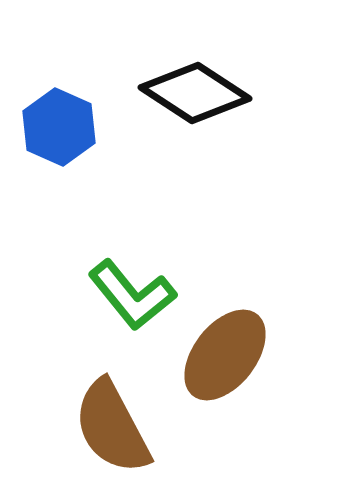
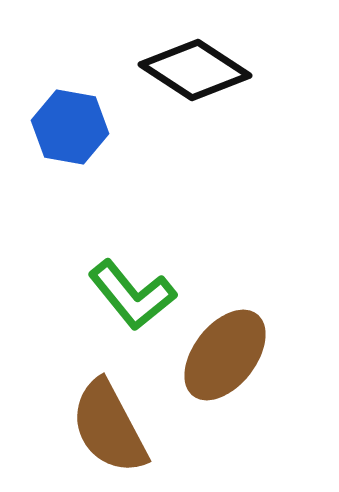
black diamond: moved 23 px up
blue hexagon: moved 11 px right; rotated 14 degrees counterclockwise
brown semicircle: moved 3 px left
